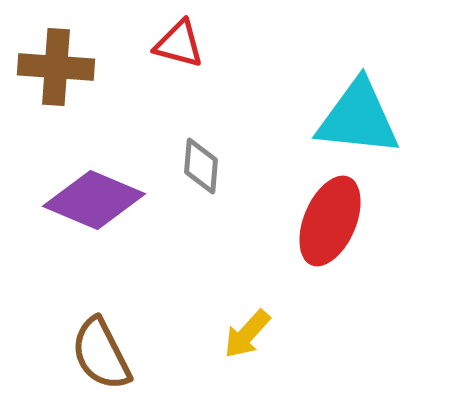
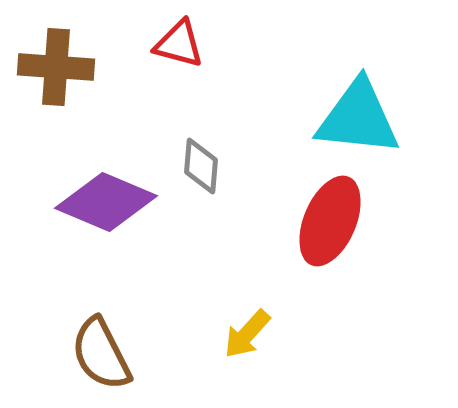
purple diamond: moved 12 px right, 2 px down
